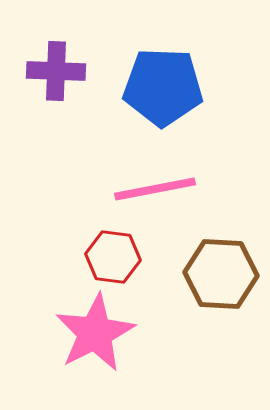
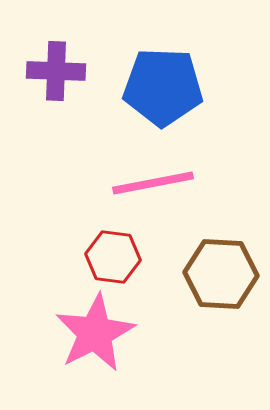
pink line: moved 2 px left, 6 px up
